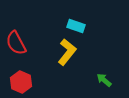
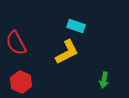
yellow L-shape: rotated 24 degrees clockwise
green arrow: rotated 119 degrees counterclockwise
